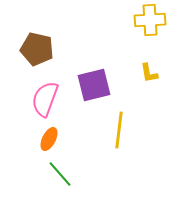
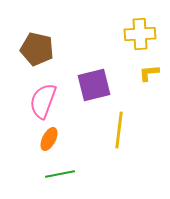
yellow cross: moved 10 px left, 14 px down
yellow L-shape: rotated 95 degrees clockwise
pink semicircle: moved 2 px left, 2 px down
green line: rotated 60 degrees counterclockwise
